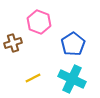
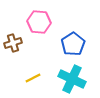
pink hexagon: rotated 15 degrees counterclockwise
